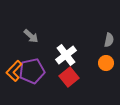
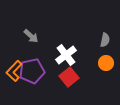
gray semicircle: moved 4 px left
